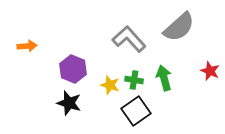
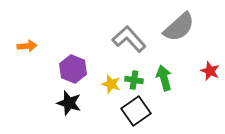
yellow star: moved 1 px right, 1 px up
